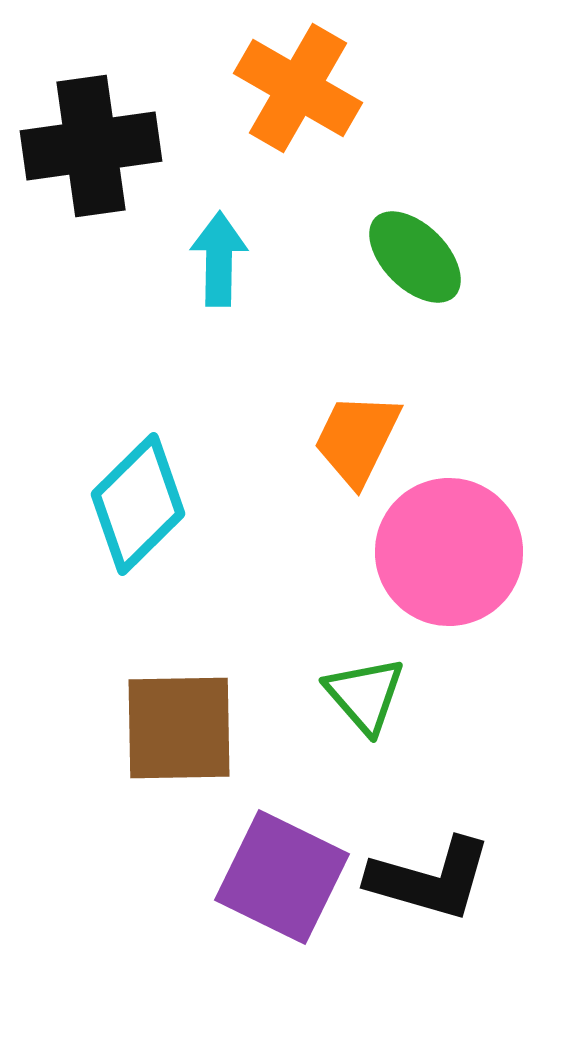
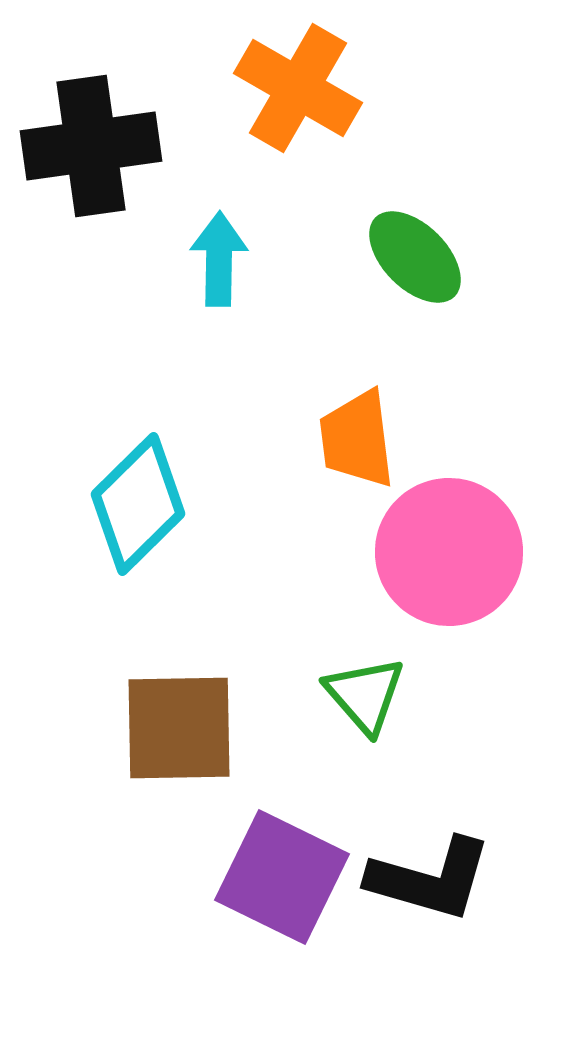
orange trapezoid: rotated 33 degrees counterclockwise
